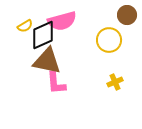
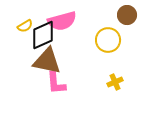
yellow circle: moved 1 px left
